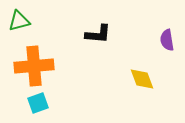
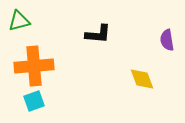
cyan square: moved 4 px left, 2 px up
